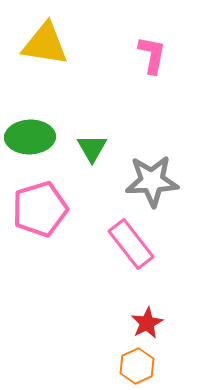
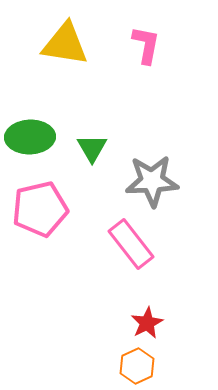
yellow triangle: moved 20 px right
pink L-shape: moved 6 px left, 10 px up
pink pentagon: rotated 4 degrees clockwise
